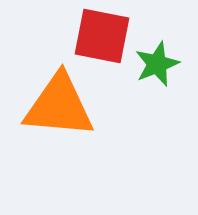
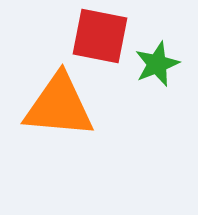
red square: moved 2 px left
